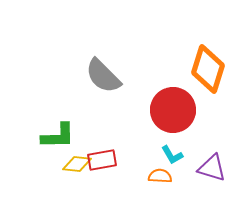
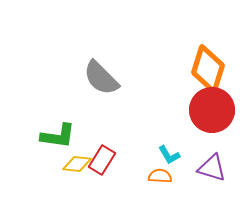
gray semicircle: moved 2 px left, 2 px down
red circle: moved 39 px right
green L-shape: rotated 9 degrees clockwise
cyan L-shape: moved 3 px left
red rectangle: rotated 48 degrees counterclockwise
